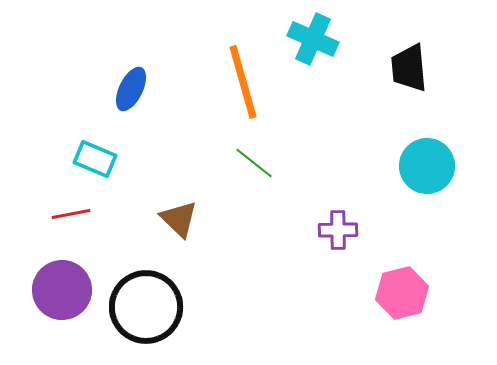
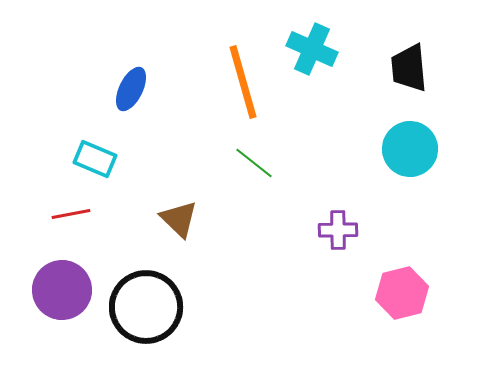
cyan cross: moved 1 px left, 10 px down
cyan circle: moved 17 px left, 17 px up
